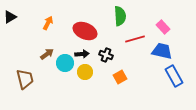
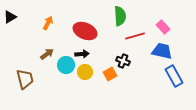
red line: moved 3 px up
black cross: moved 17 px right, 6 px down
cyan circle: moved 1 px right, 2 px down
orange square: moved 10 px left, 3 px up
